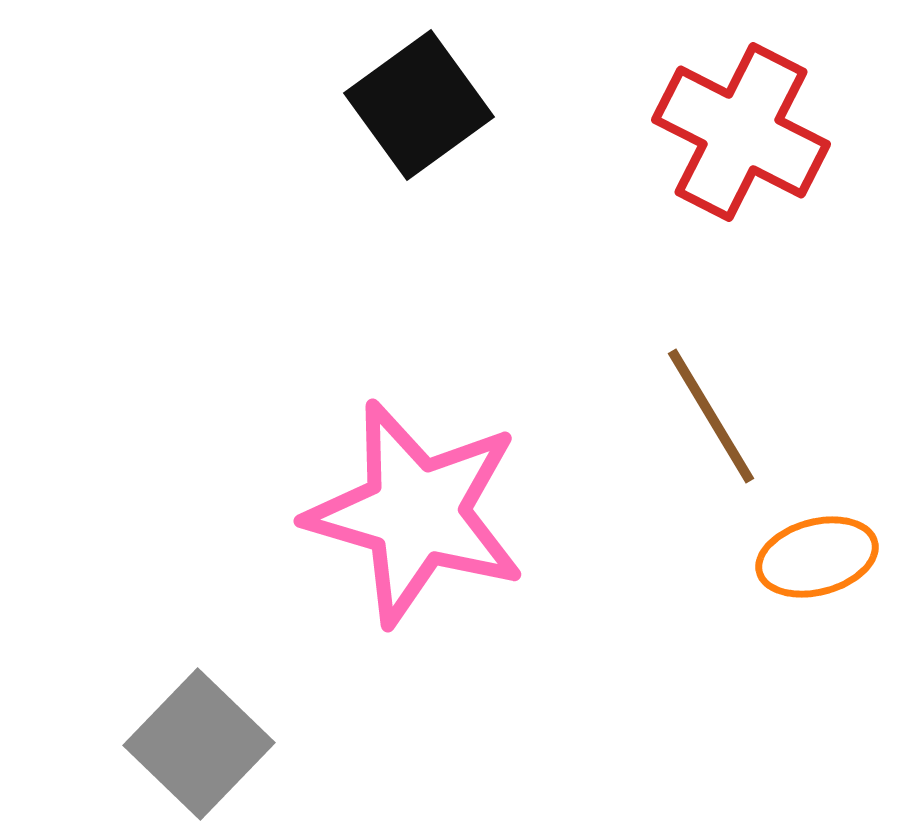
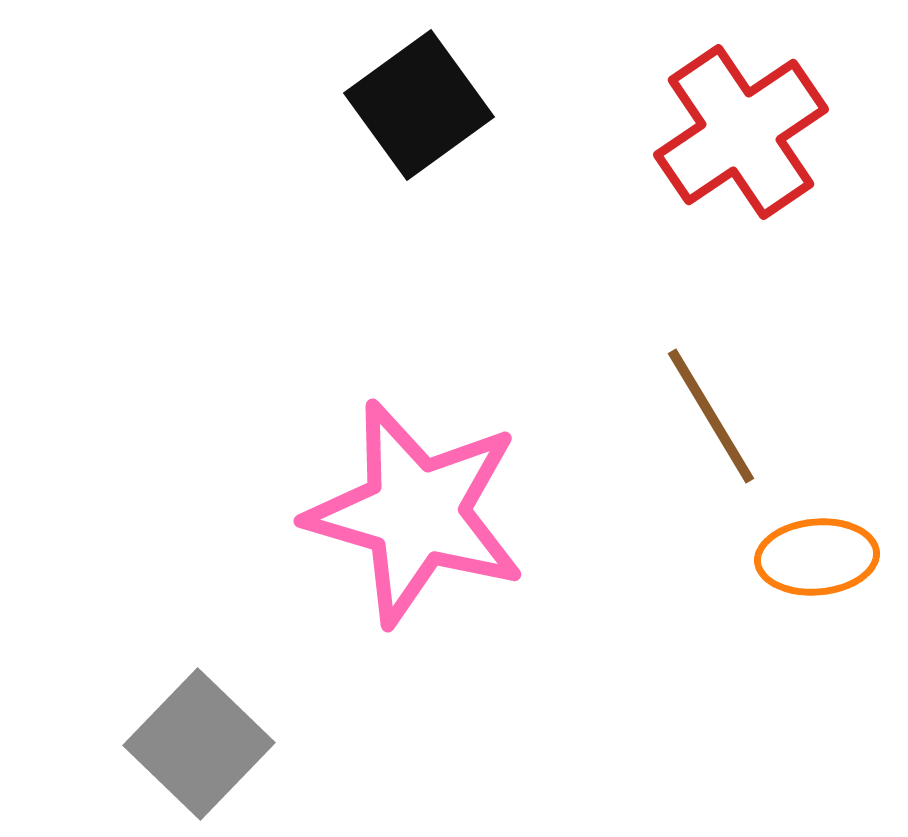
red cross: rotated 29 degrees clockwise
orange ellipse: rotated 10 degrees clockwise
